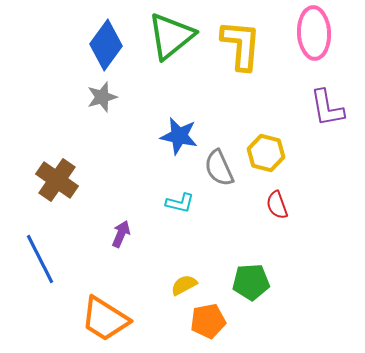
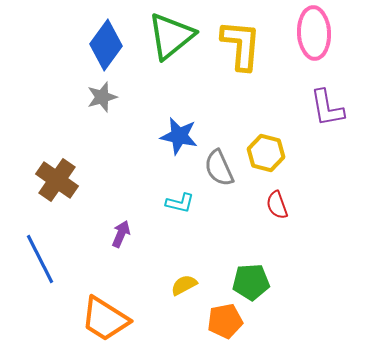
orange pentagon: moved 17 px right
